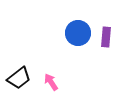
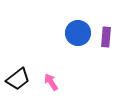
black trapezoid: moved 1 px left, 1 px down
